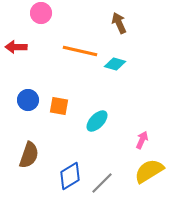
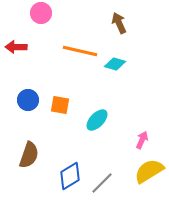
orange square: moved 1 px right, 1 px up
cyan ellipse: moved 1 px up
